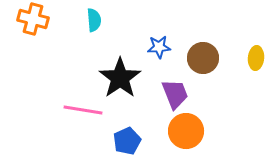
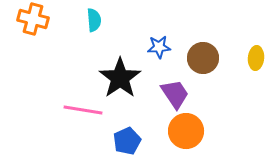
purple trapezoid: rotated 12 degrees counterclockwise
